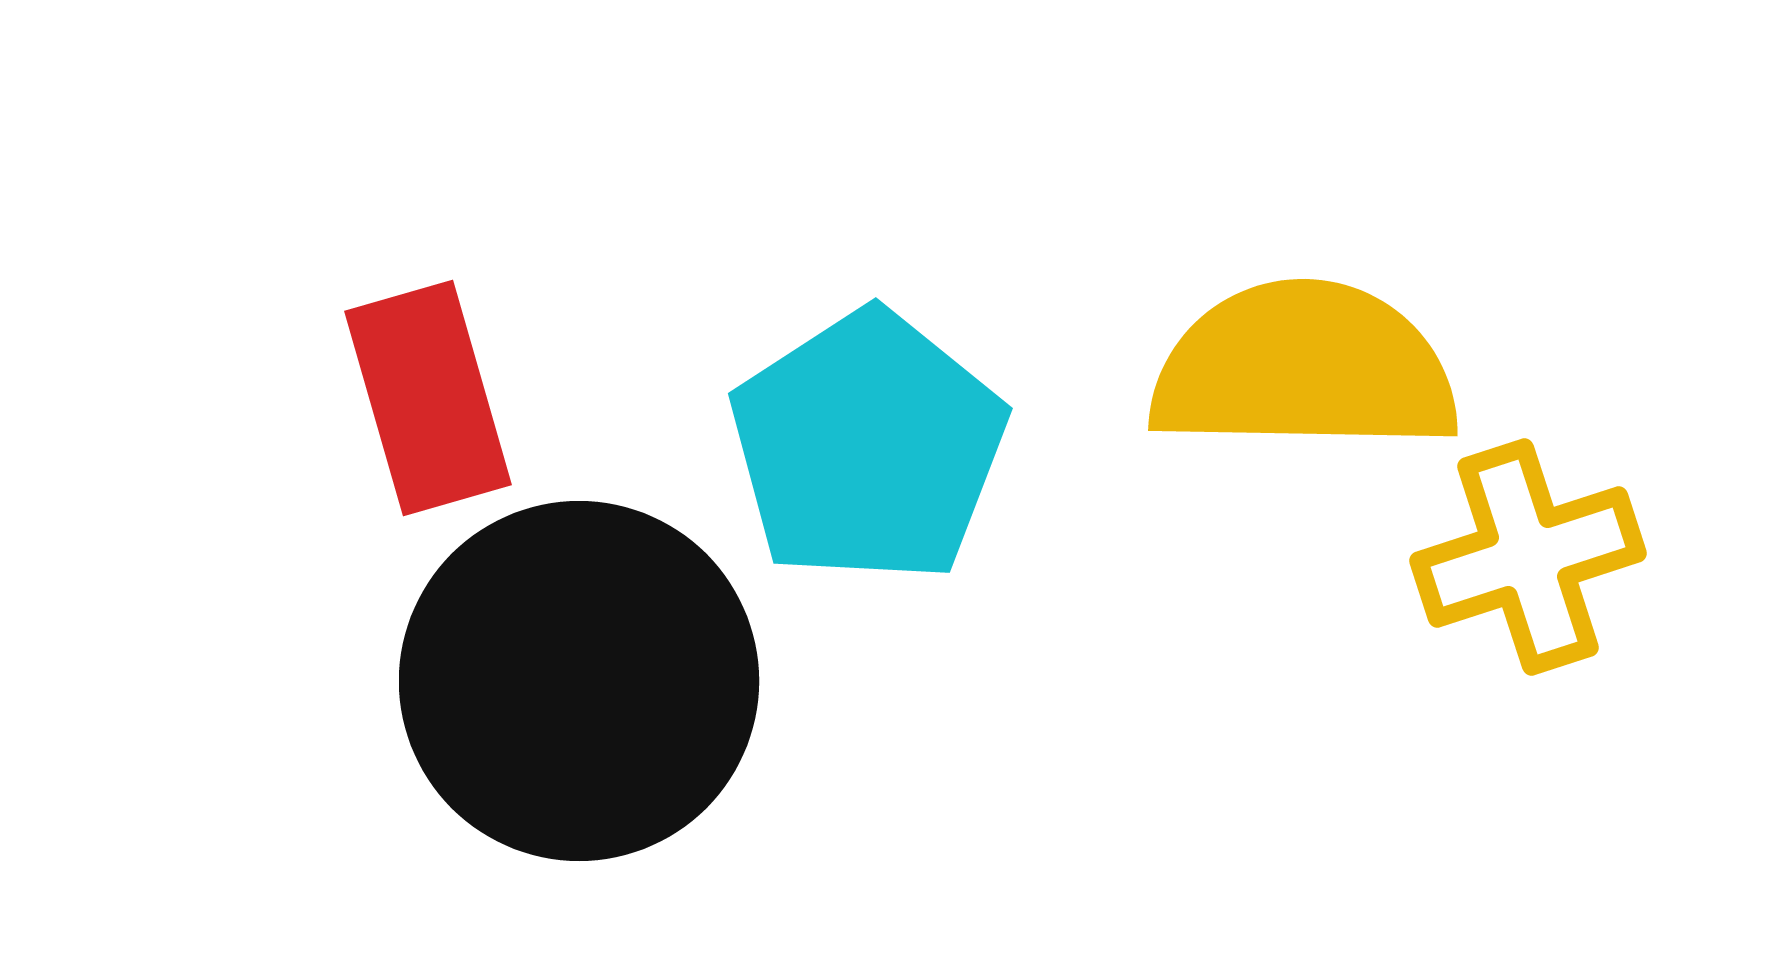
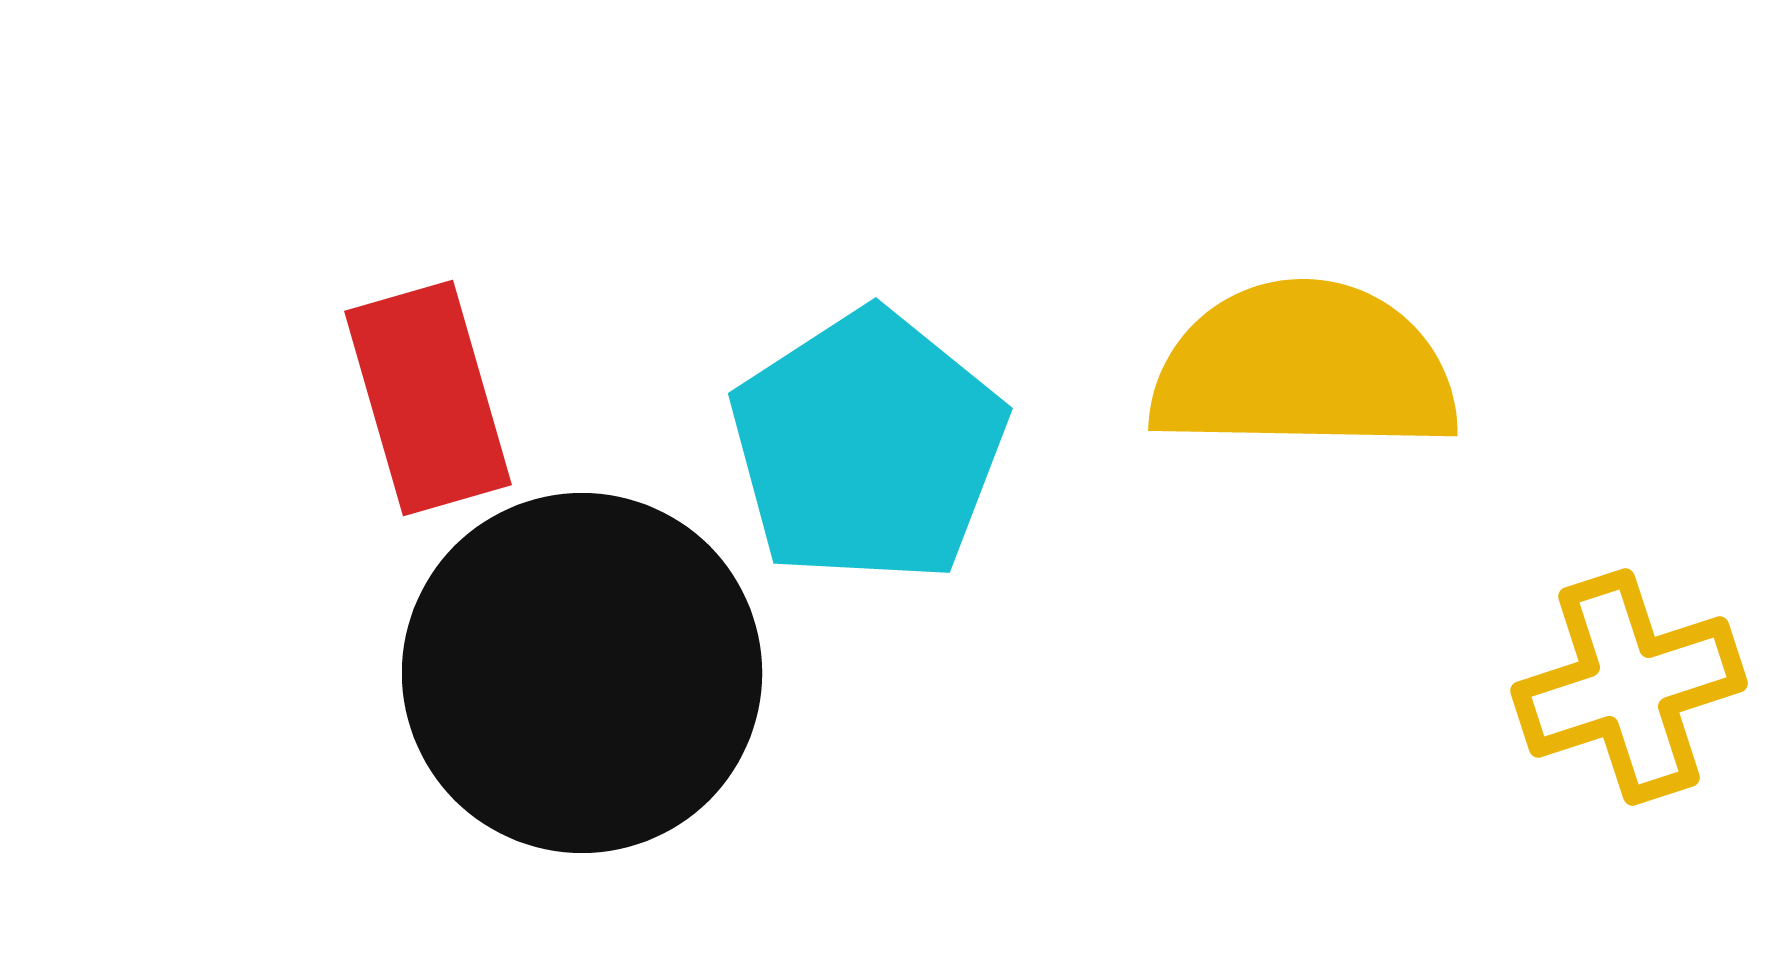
yellow cross: moved 101 px right, 130 px down
black circle: moved 3 px right, 8 px up
